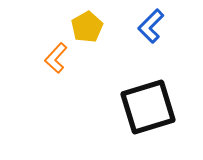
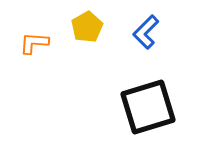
blue L-shape: moved 5 px left, 6 px down
orange L-shape: moved 22 px left, 15 px up; rotated 52 degrees clockwise
